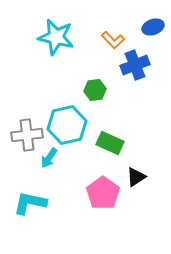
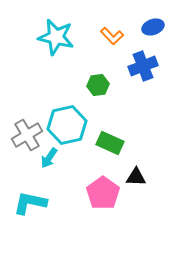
orange L-shape: moved 1 px left, 4 px up
blue cross: moved 8 px right, 1 px down
green hexagon: moved 3 px right, 5 px up
gray cross: rotated 24 degrees counterclockwise
black triangle: rotated 35 degrees clockwise
